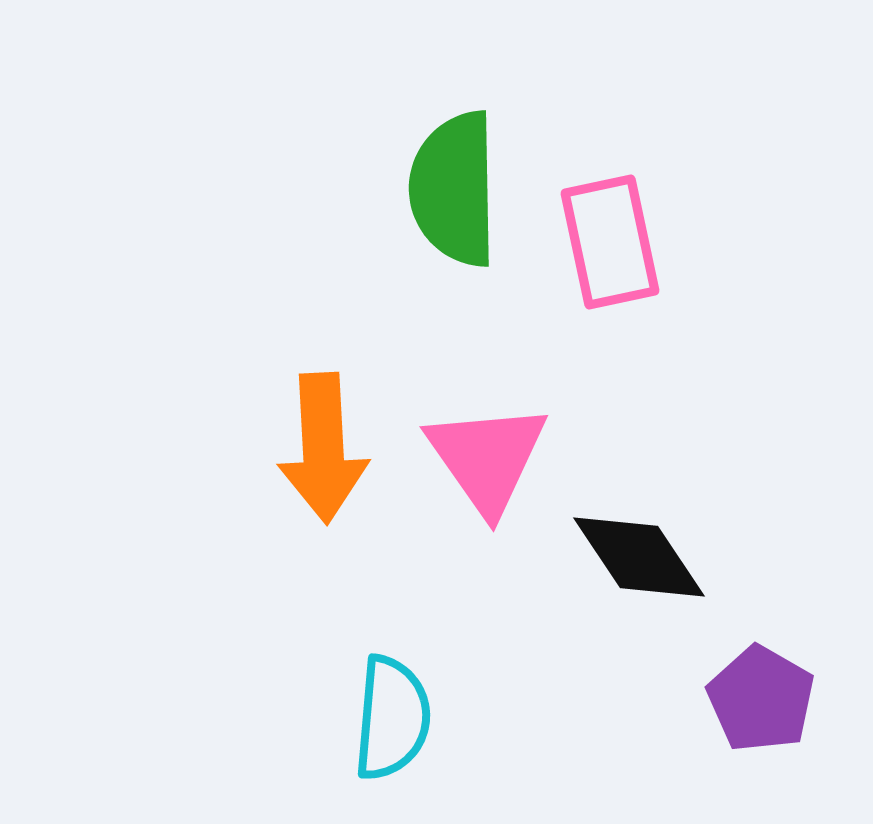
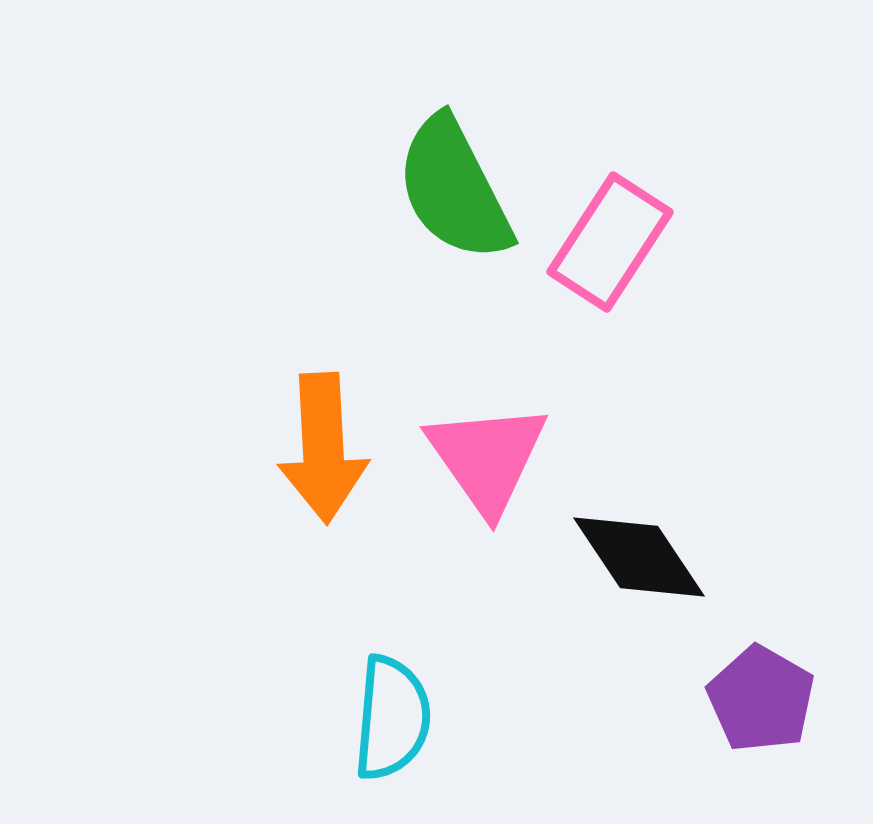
green semicircle: rotated 26 degrees counterclockwise
pink rectangle: rotated 45 degrees clockwise
